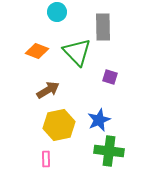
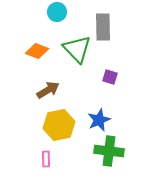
green triangle: moved 3 px up
